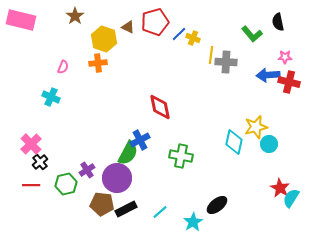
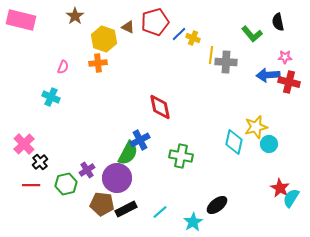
pink cross: moved 7 px left
